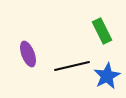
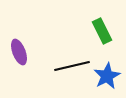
purple ellipse: moved 9 px left, 2 px up
